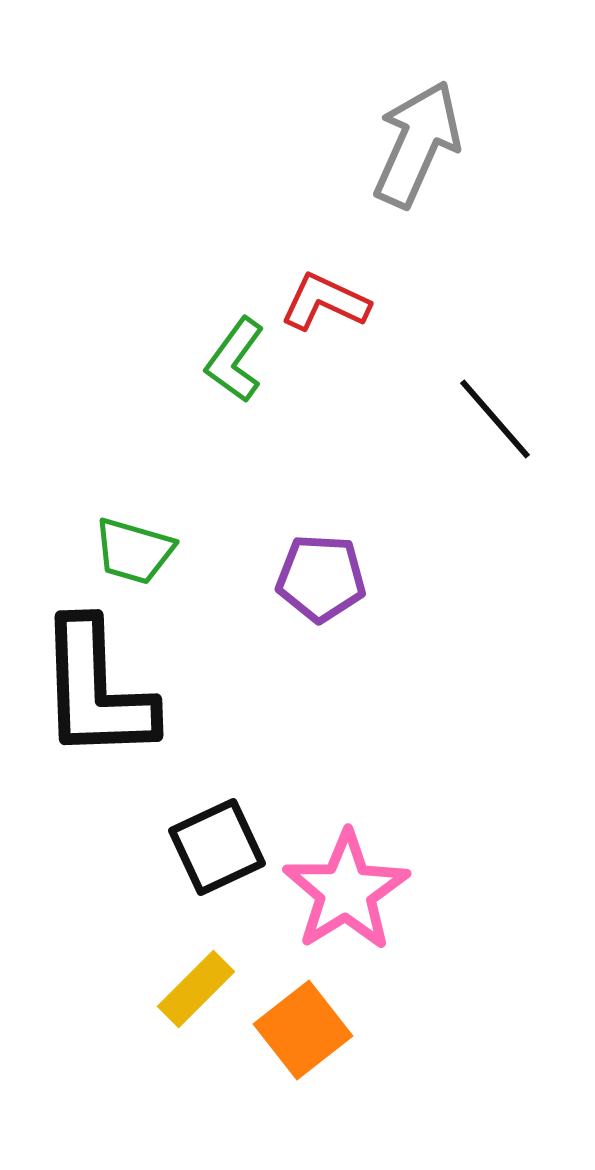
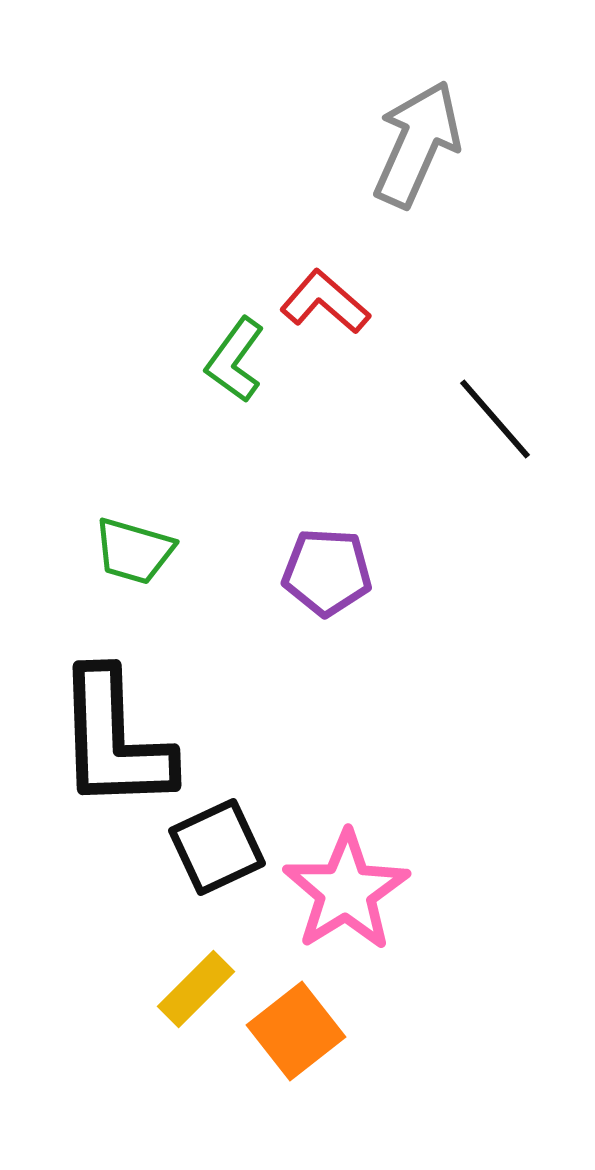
red L-shape: rotated 16 degrees clockwise
purple pentagon: moved 6 px right, 6 px up
black L-shape: moved 18 px right, 50 px down
orange square: moved 7 px left, 1 px down
